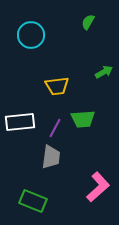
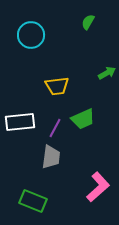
green arrow: moved 3 px right, 1 px down
green trapezoid: rotated 20 degrees counterclockwise
